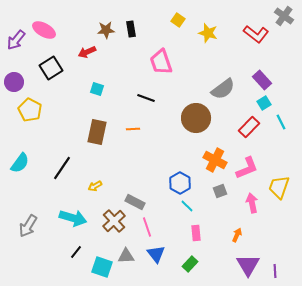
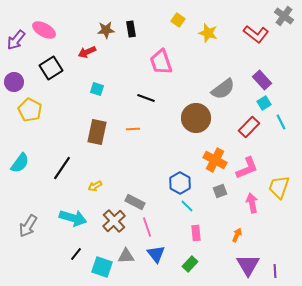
black line at (76, 252): moved 2 px down
